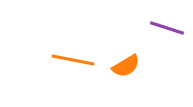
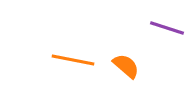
orange semicircle: rotated 108 degrees counterclockwise
